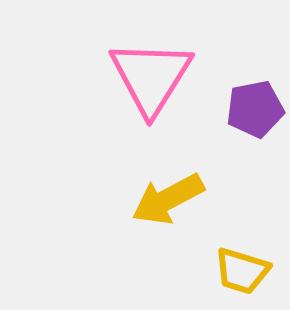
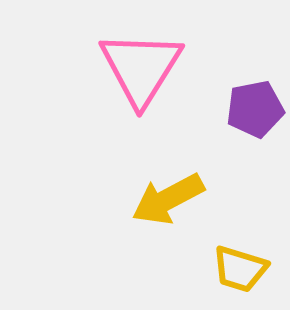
pink triangle: moved 10 px left, 9 px up
yellow trapezoid: moved 2 px left, 2 px up
